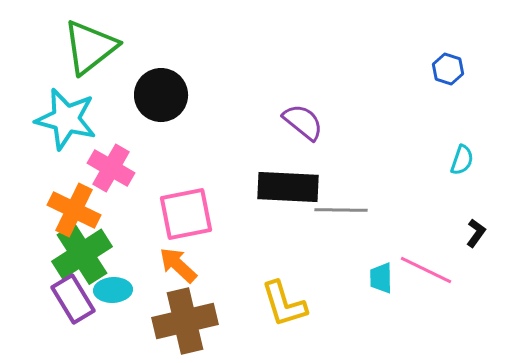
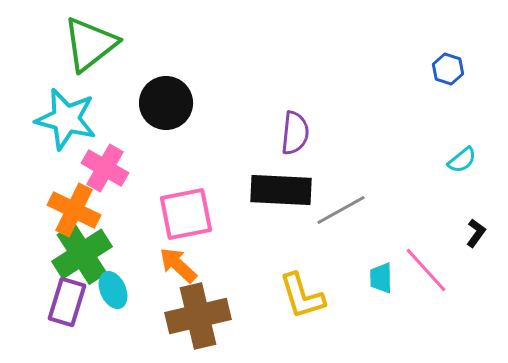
green triangle: moved 3 px up
black circle: moved 5 px right, 8 px down
purple semicircle: moved 8 px left, 11 px down; rotated 57 degrees clockwise
cyan semicircle: rotated 32 degrees clockwise
pink cross: moved 6 px left
black rectangle: moved 7 px left, 3 px down
gray line: rotated 30 degrees counterclockwise
pink line: rotated 22 degrees clockwise
cyan ellipse: rotated 69 degrees clockwise
purple rectangle: moved 6 px left, 3 px down; rotated 48 degrees clockwise
yellow L-shape: moved 18 px right, 8 px up
brown cross: moved 13 px right, 5 px up
